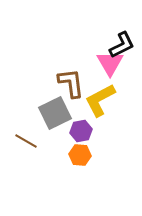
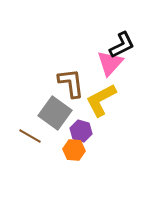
pink triangle: rotated 12 degrees clockwise
yellow L-shape: moved 1 px right
gray square: rotated 28 degrees counterclockwise
purple hexagon: rotated 25 degrees clockwise
brown line: moved 4 px right, 5 px up
orange hexagon: moved 6 px left, 5 px up
